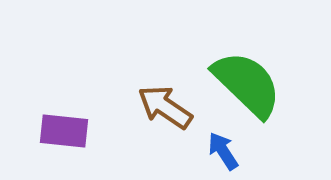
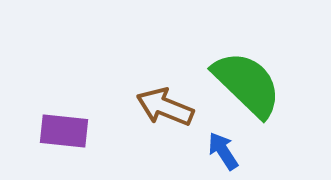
brown arrow: rotated 12 degrees counterclockwise
